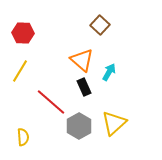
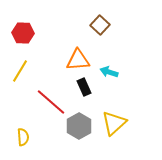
orange triangle: moved 4 px left; rotated 45 degrees counterclockwise
cyan arrow: rotated 102 degrees counterclockwise
